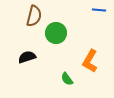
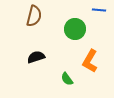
green circle: moved 19 px right, 4 px up
black semicircle: moved 9 px right
